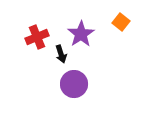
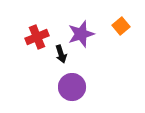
orange square: moved 4 px down; rotated 12 degrees clockwise
purple star: rotated 16 degrees clockwise
purple circle: moved 2 px left, 3 px down
